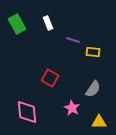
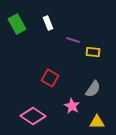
pink star: moved 2 px up
pink diamond: moved 6 px right, 4 px down; rotated 50 degrees counterclockwise
yellow triangle: moved 2 px left
